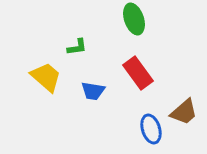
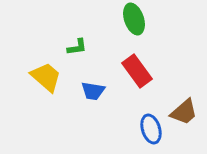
red rectangle: moved 1 px left, 2 px up
